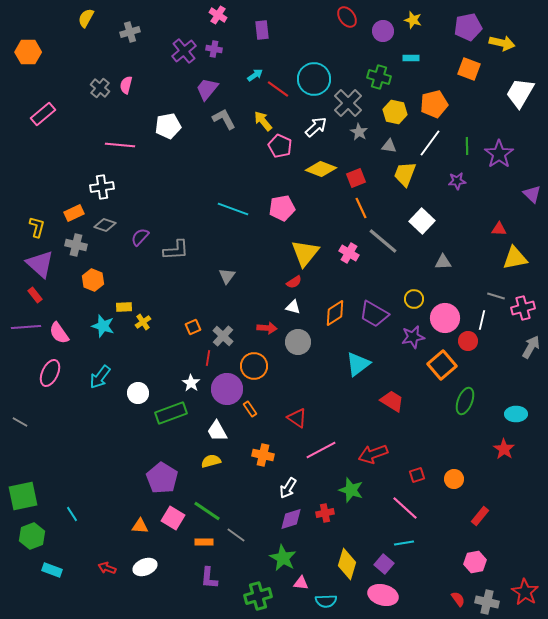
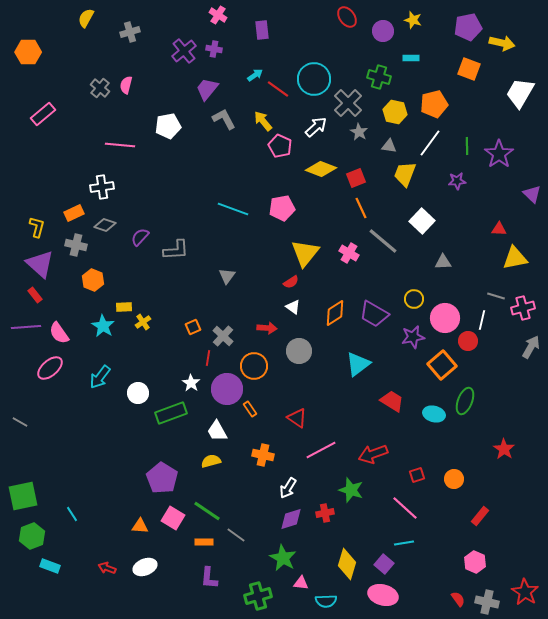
red semicircle at (294, 282): moved 3 px left
white triangle at (293, 307): rotated 21 degrees clockwise
cyan star at (103, 326): rotated 15 degrees clockwise
gray circle at (298, 342): moved 1 px right, 9 px down
pink ellipse at (50, 373): moved 5 px up; rotated 24 degrees clockwise
cyan ellipse at (516, 414): moved 82 px left; rotated 15 degrees clockwise
pink hexagon at (475, 562): rotated 25 degrees counterclockwise
cyan rectangle at (52, 570): moved 2 px left, 4 px up
